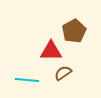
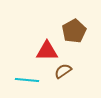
red triangle: moved 4 px left
brown semicircle: moved 2 px up
